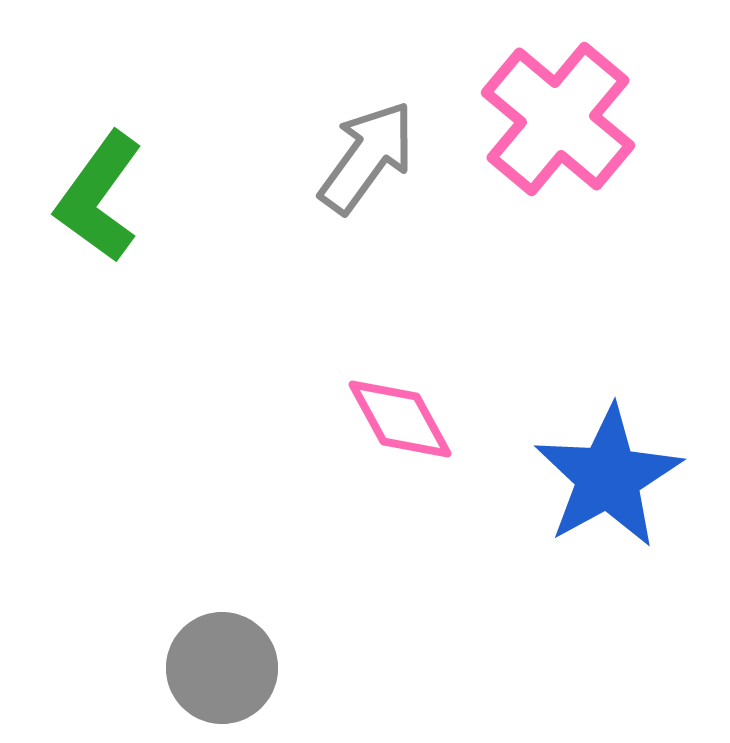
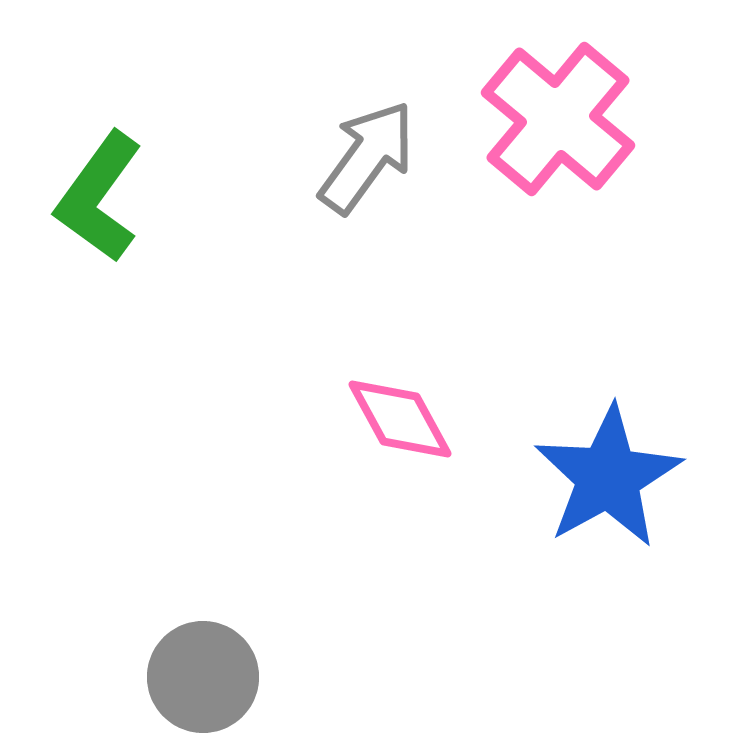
gray circle: moved 19 px left, 9 px down
